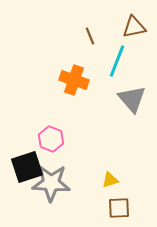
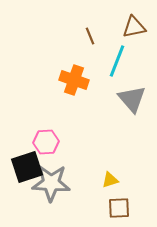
pink hexagon: moved 5 px left, 3 px down; rotated 25 degrees counterclockwise
